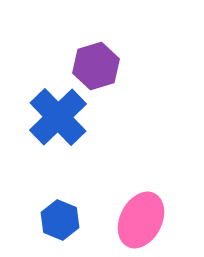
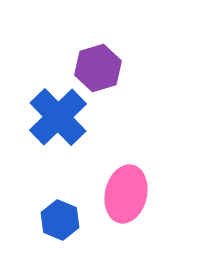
purple hexagon: moved 2 px right, 2 px down
pink ellipse: moved 15 px left, 26 px up; rotated 14 degrees counterclockwise
